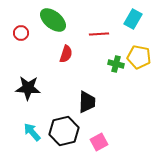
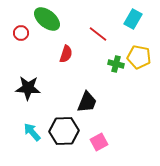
green ellipse: moved 6 px left, 1 px up
red line: moved 1 px left; rotated 42 degrees clockwise
black trapezoid: rotated 20 degrees clockwise
black hexagon: rotated 12 degrees clockwise
